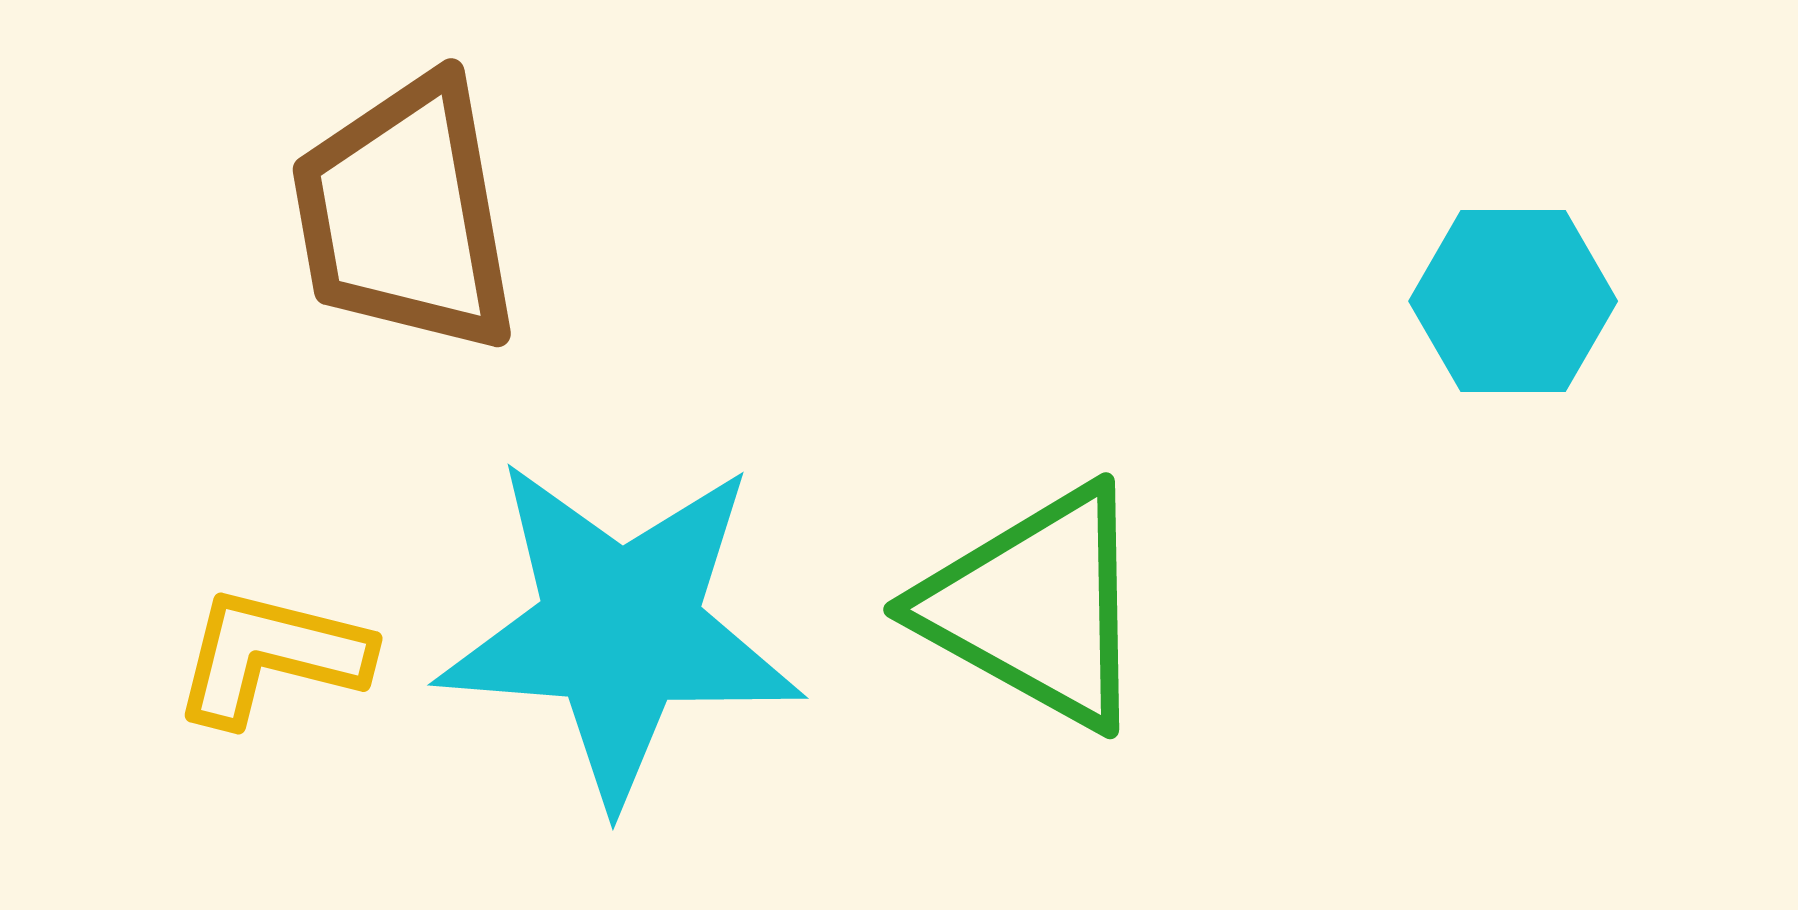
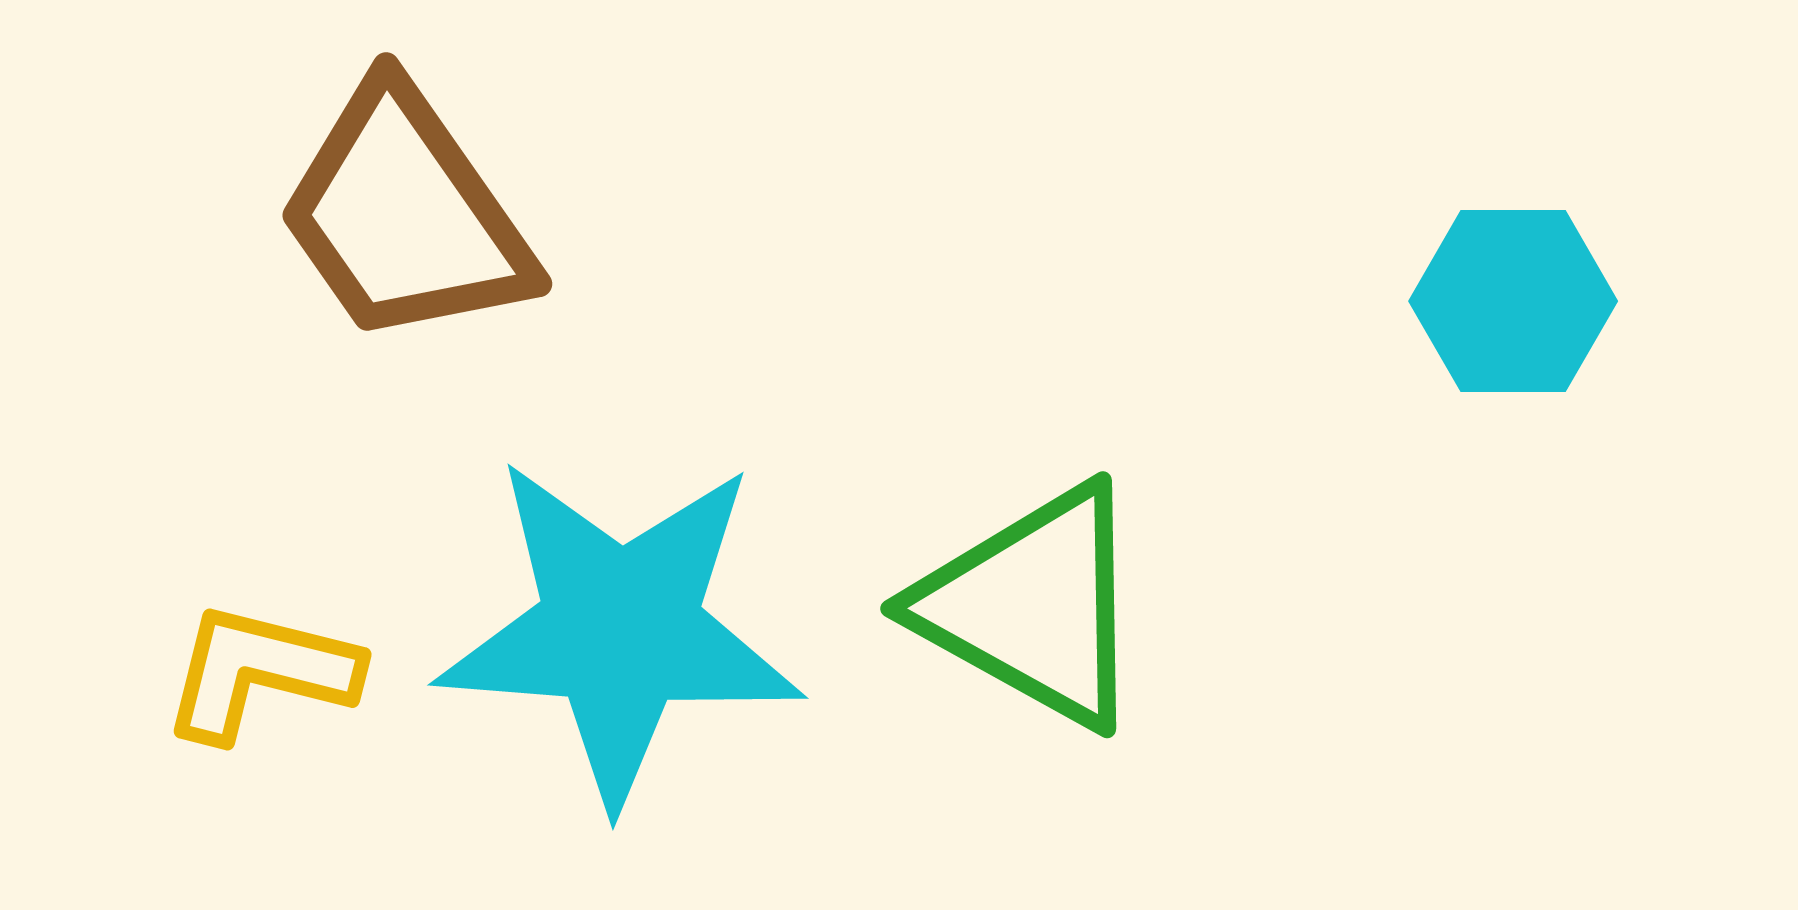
brown trapezoid: rotated 25 degrees counterclockwise
green triangle: moved 3 px left, 1 px up
yellow L-shape: moved 11 px left, 16 px down
